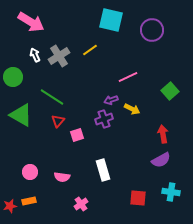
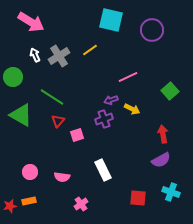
white rectangle: rotated 10 degrees counterclockwise
cyan cross: rotated 12 degrees clockwise
